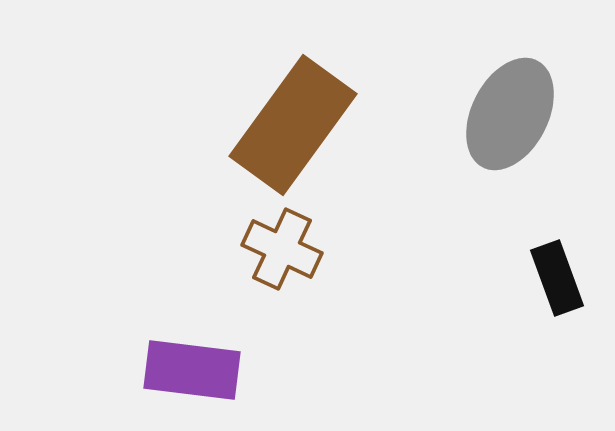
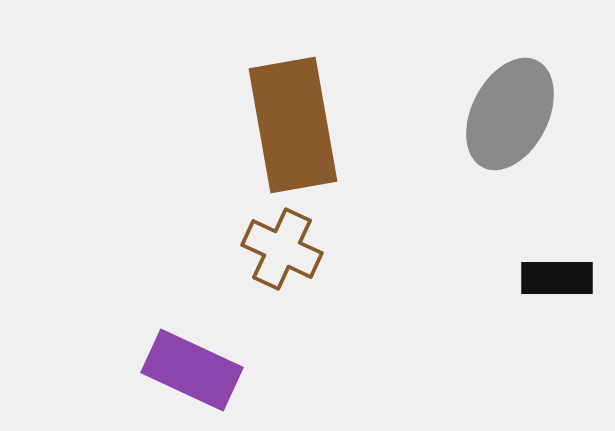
brown rectangle: rotated 46 degrees counterclockwise
black rectangle: rotated 70 degrees counterclockwise
purple rectangle: rotated 18 degrees clockwise
